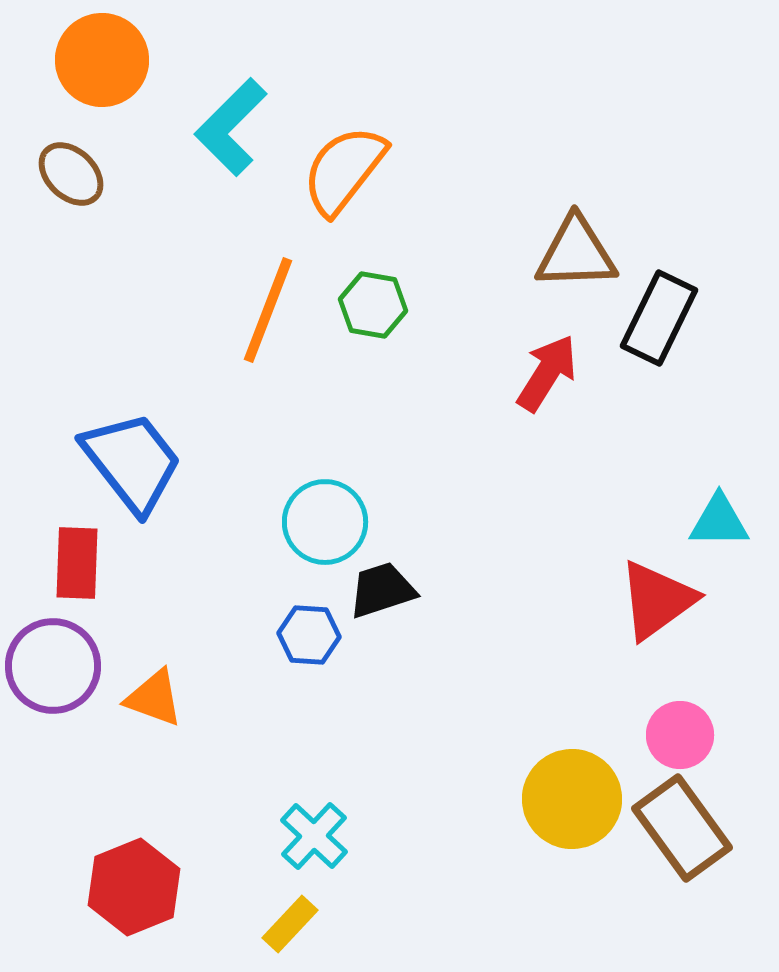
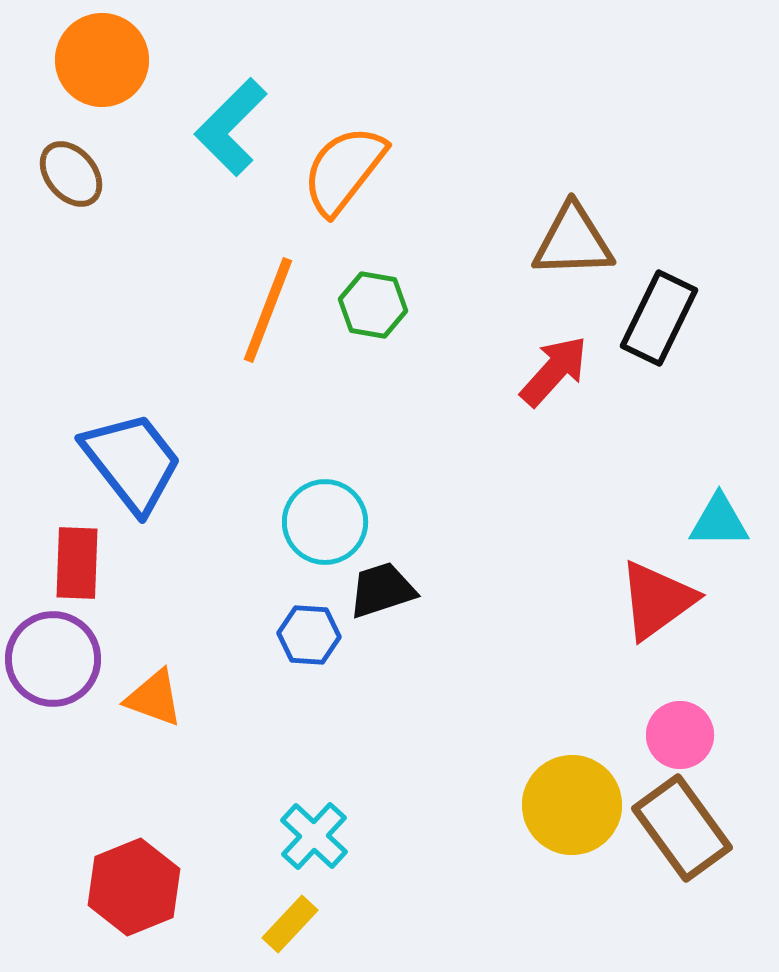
brown ellipse: rotated 6 degrees clockwise
brown triangle: moved 3 px left, 12 px up
red arrow: moved 7 px right, 2 px up; rotated 10 degrees clockwise
purple circle: moved 7 px up
yellow circle: moved 6 px down
